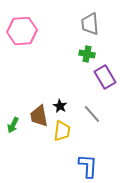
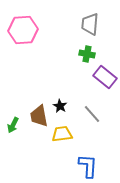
gray trapezoid: rotated 10 degrees clockwise
pink hexagon: moved 1 px right, 1 px up
purple rectangle: rotated 20 degrees counterclockwise
yellow trapezoid: moved 3 px down; rotated 105 degrees counterclockwise
